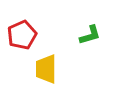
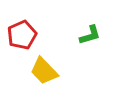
yellow trapezoid: moved 2 px left, 2 px down; rotated 44 degrees counterclockwise
